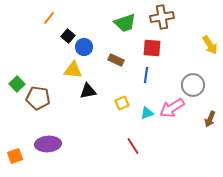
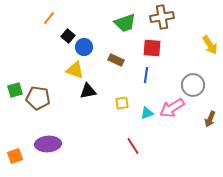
yellow triangle: moved 2 px right; rotated 12 degrees clockwise
green square: moved 2 px left, 6 px down; rotated 28 degrees clockwise
yellow square: rotated 16 degrees clockwise
